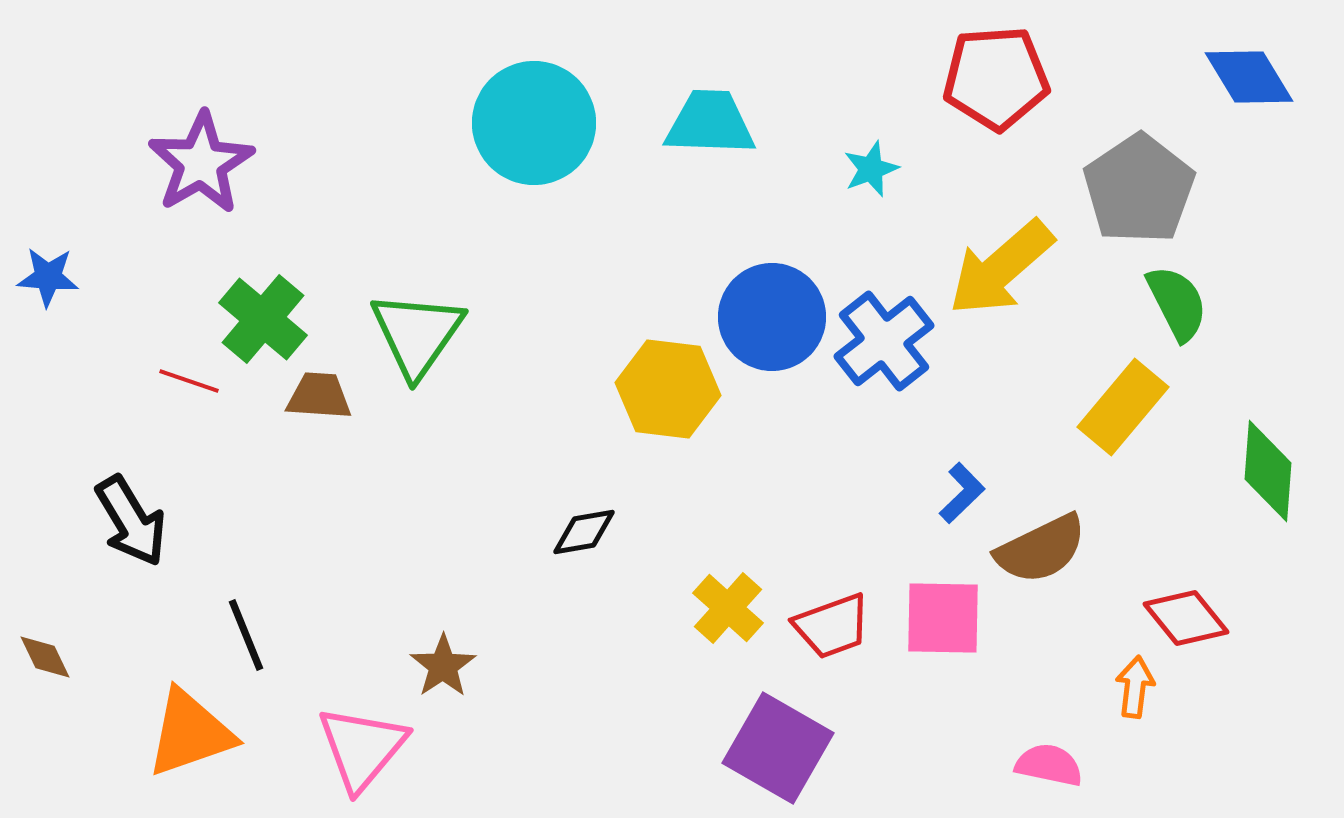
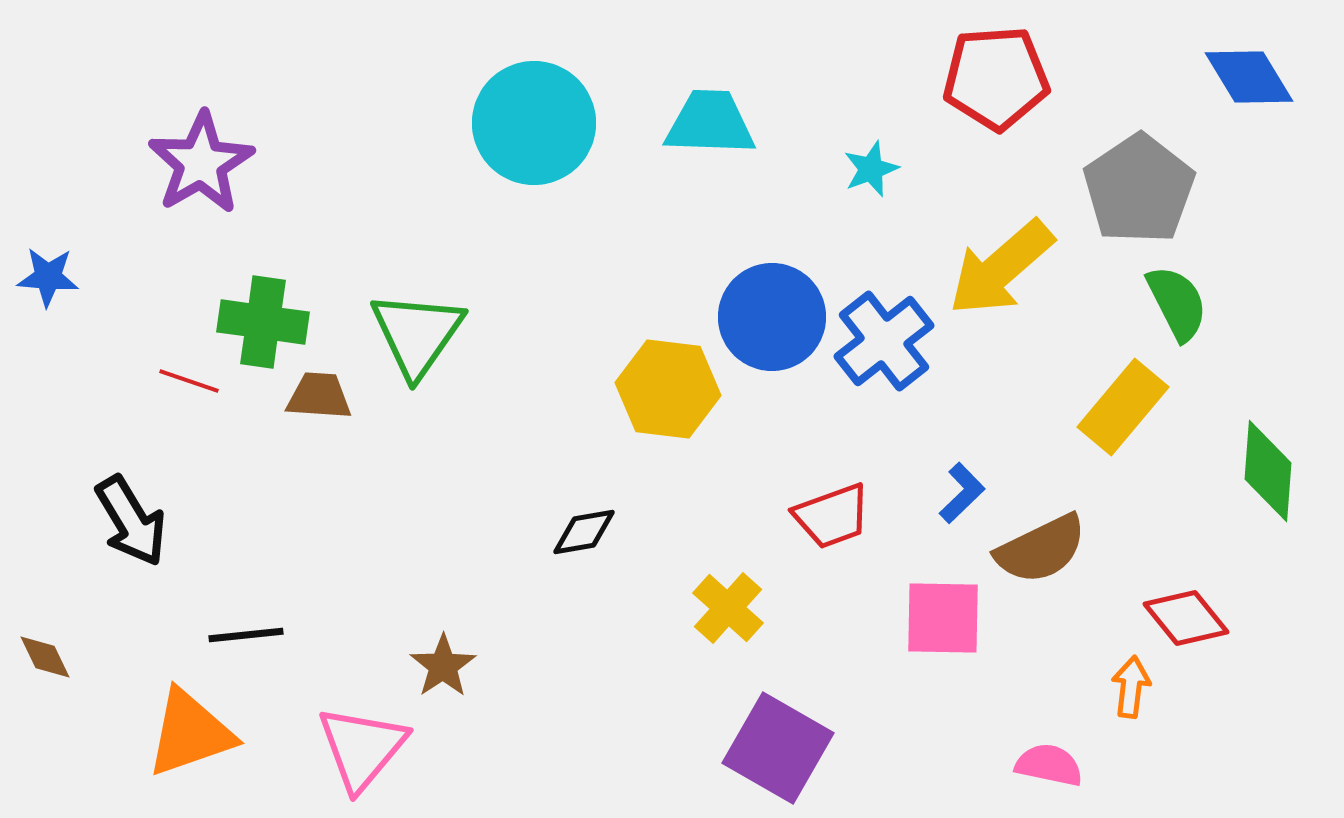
green cross: moved 3 px down; rotated 32 degrees counterclockwise
red trapezoid: moved 110 px up
black line: rotated 74 degrees counterclockwise
orange arrow: moved 4 px left
